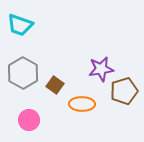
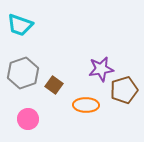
gray hexagon: rotated 12 degrees clockwise
brown square: moved 1 px left
brown pentagon: moved 1 px up
orange ellipse: moved 4 px right, 1 px down
pink circle: moved 1 px left, 1 px up
